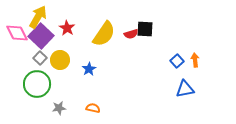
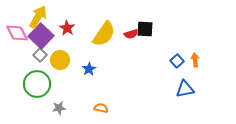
gray square: moved 3 px up
orange semicircle: moved 8 px right
